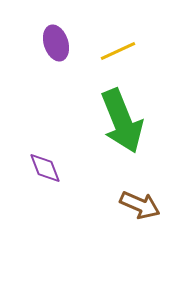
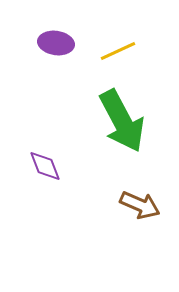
purple ellipse: rotated 64 degrees counterclockwise
green arrow: rotated 6 degrees counterclockwise
purple diamond: moved 2 px up
